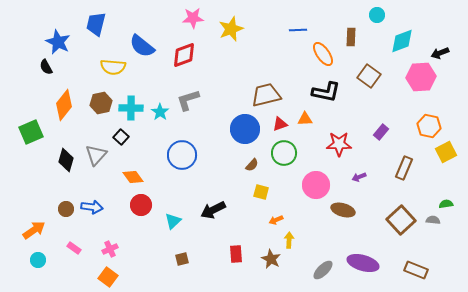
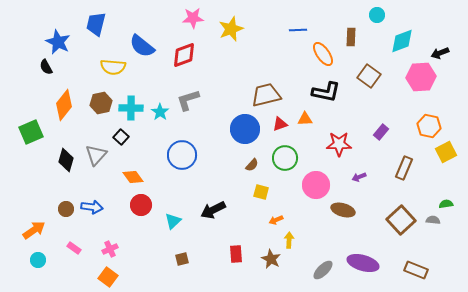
green circle at (284, 153): moved 1 px right, 5 px down
